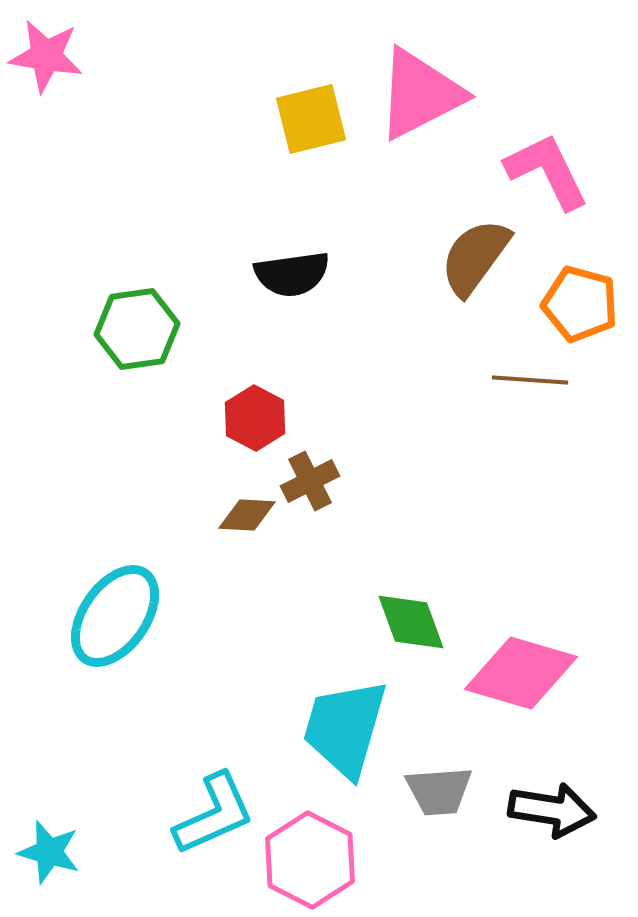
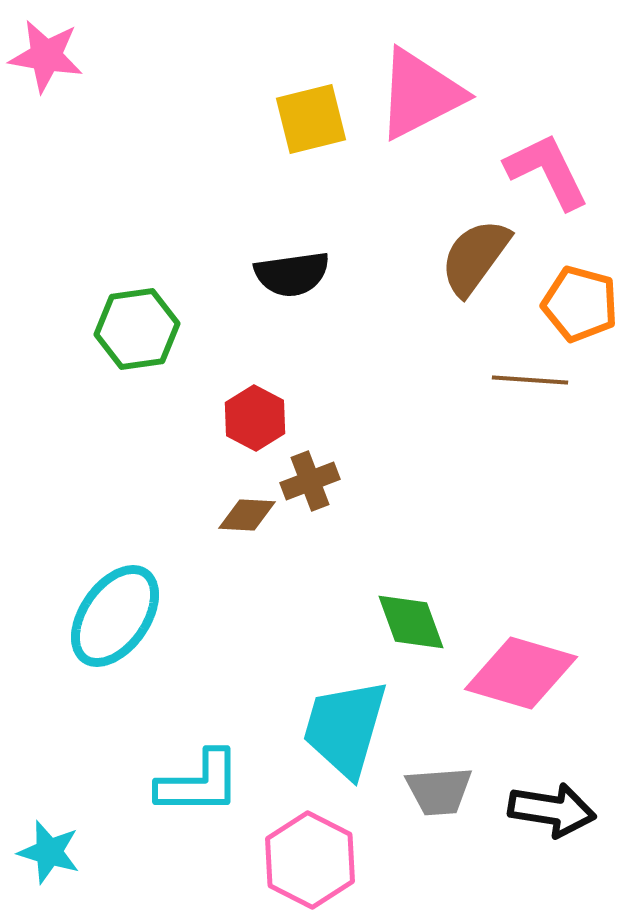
brown cross: rotated 6 degrees clockwise
cyan L-shape: moved 15 px left, 31 px up; rotated 24 degrees clockwise
